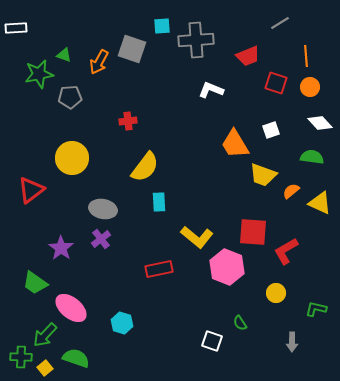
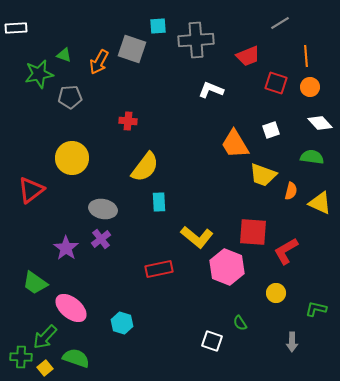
cyan square at (162, 26): moved 4 px left
red cross at (128, 121): rotated 12 degrees clockwise
orange semicircle at (291, 191): rotated 144 degrees clockwise
purple star at (61, 248): moved 5 px right
green arrow at (45, 335): moved 2 px down
